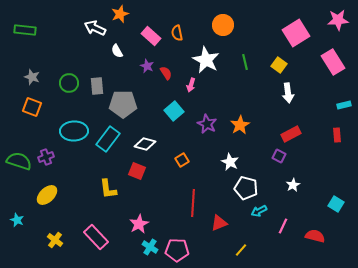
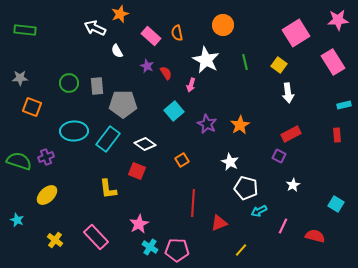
gray star at (32, 77): moved 12 px left, 1 px down; rotated 21 degrees counterclockwise
white diamond at (145, 144): rotated 20 degrees clockwise
